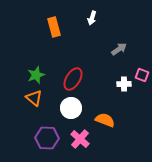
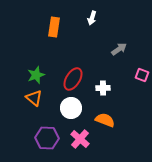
orange rectangle: rotated 24 degrees clockwise
white cross: moved 21 px left, 4 px down
